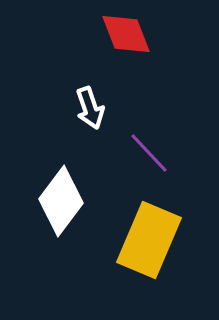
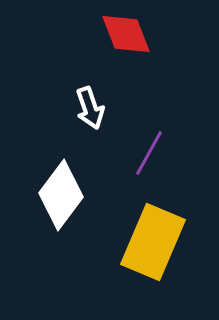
purple line: rotated 72 degrees clockwise
white diamond: moved 6 px up
yellow rectangle: moved 4 px right, 2 px down
